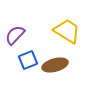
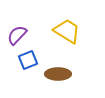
purple semicircle: moved 2 px right
brown ellipse: moved 3 px right, 9 px down; rotated 15 degrees clockwise
